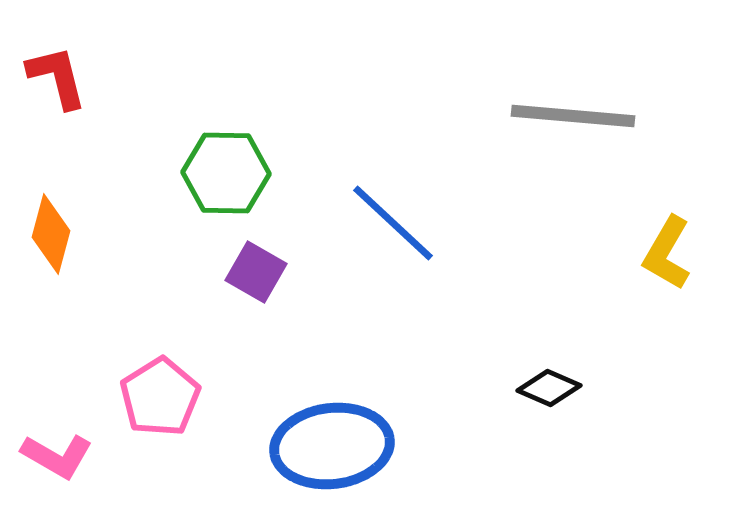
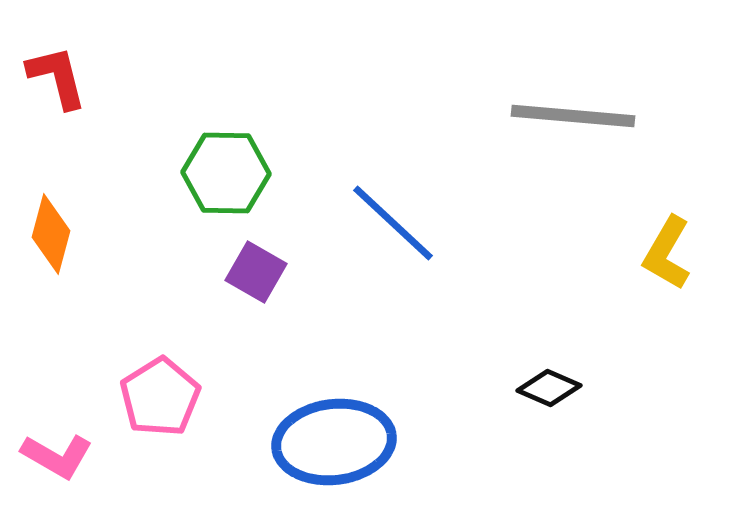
blue ellipse: moved 2 px right, 4 px up
